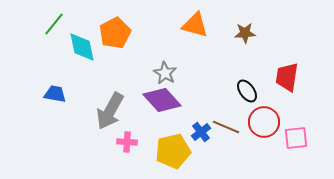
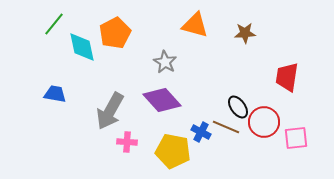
gray star: moved 11 px up
black ellipse: moved 9 px left, 16 px down
blue cross: rotated 24 degrees counterclockwise
yellow pentagon: rotated 24 degrees clockwise
